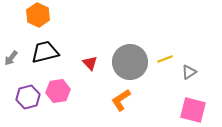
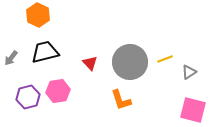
orange L-shape: rotated 75 degrees counterclockwise
